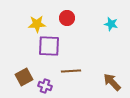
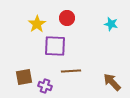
yellow star: rotated 30 degrees counterclockwise
purple square: moved 6 px right
brown square: rotated 18 degrees clockwise
